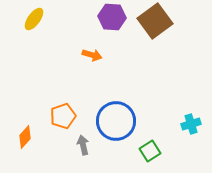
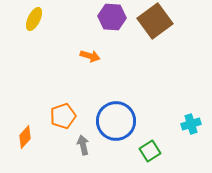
yellow ellipse: rotated 10 degrees counterclockwise
orange arrow: moved 2 px left, 1 px down
